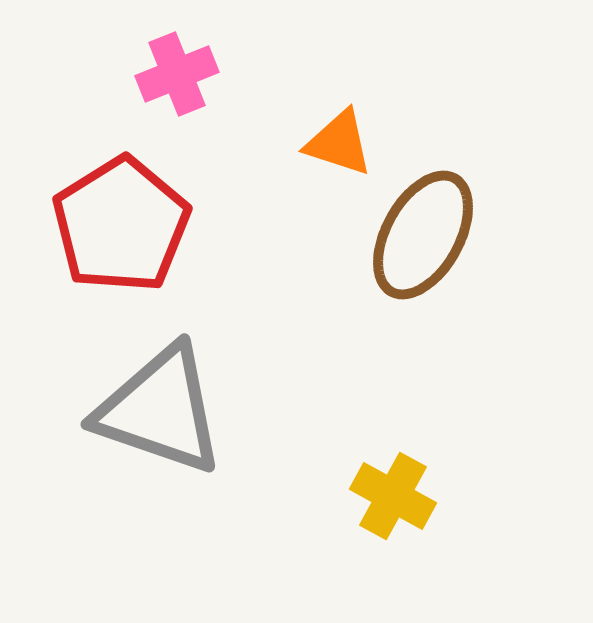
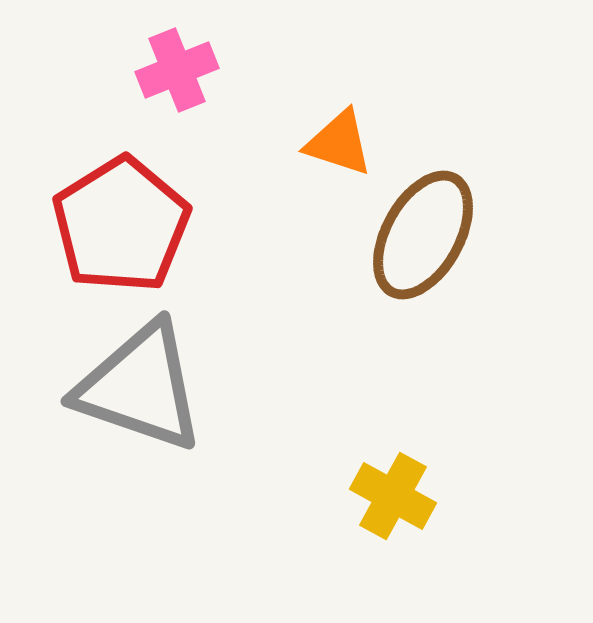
pink cross: moved 4 px up
gray triangle: moved 20 px left, 23 px up
